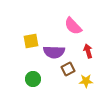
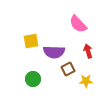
pink semicircle: moved 5 px right, 2 px up
